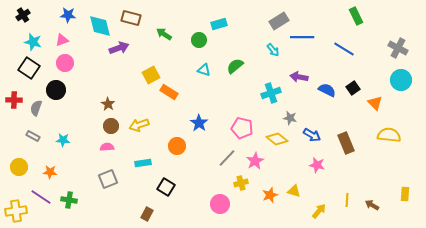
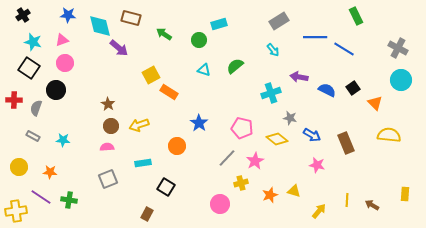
blue line at (302, 37): moved 13 px right
purple arrow at (119, 48): rotated 60 degrees clockwise
